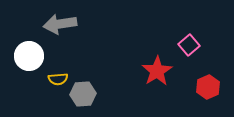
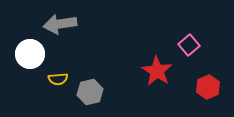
white circle: moved 1 px right, 2 px up
red star: rotated 8 degrees counterclockwise
gray hexagon: moved 7 px right, 2 px up; rotated 10 degrees counterclockwise
